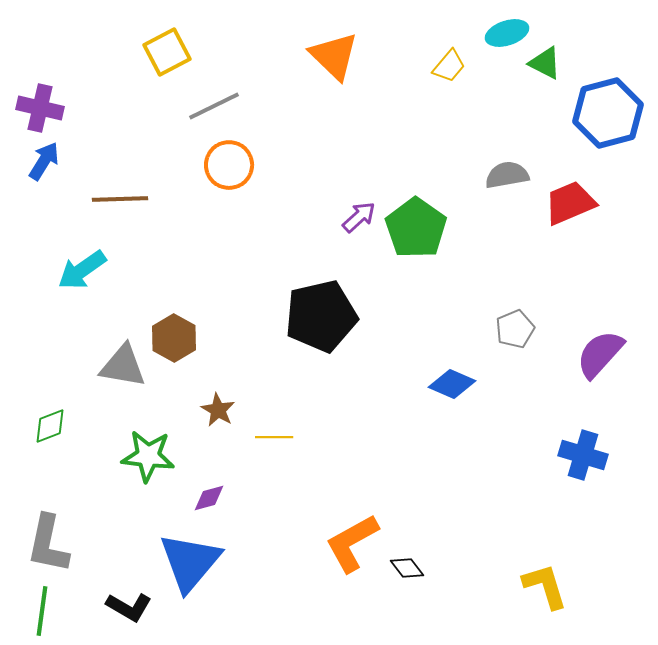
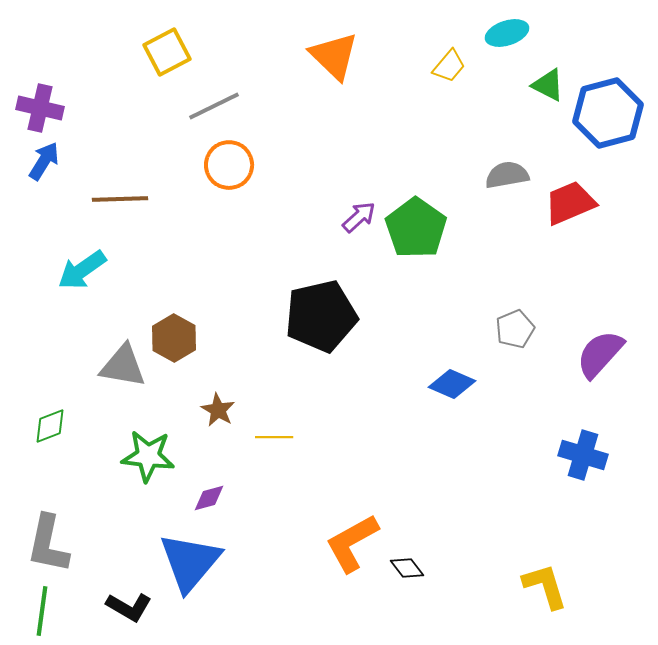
green triangle: moved 3 px right, 22 px down
